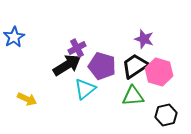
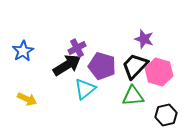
blue star: moved 9 px right, 14 px down
black trapezoid: rotated 12 degrees counterclockwise
